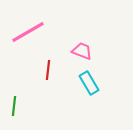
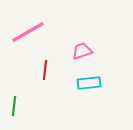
pink trapezoid: rotated 40 degrees counterclockwise
red line: moved 3 px left
cyan rectangle: rotated 65 degrees counterclockwise
